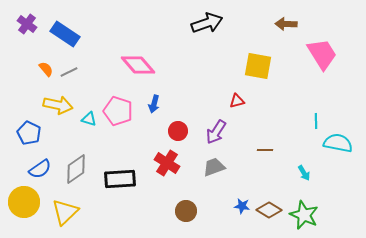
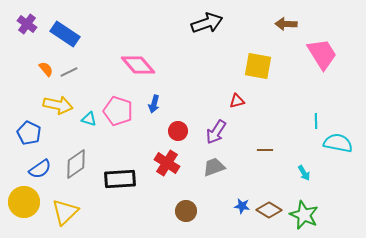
gray diamond: moved 5 px up
